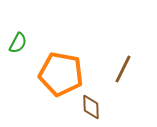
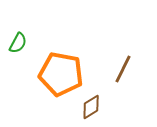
brown diamond: rotated 60 degrees clockwise
